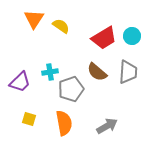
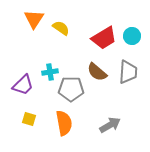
yellow semicircle: moved 2 px down
purple trapezoid: moved 3 px right, 3 px down
gray pentagon: rotated 20 degrees clockwise
gray arrow: moved 3 px right, 1 px up
